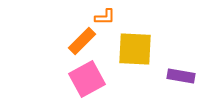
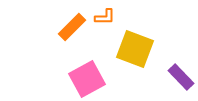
orange rectangle: moved 10 px left, 14 px up
yellow square: rotated 18 degrees clockwise
purple rectangle: moved 1 px down; rotated 36 degrees clockwise
